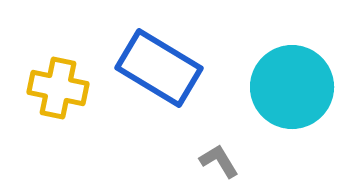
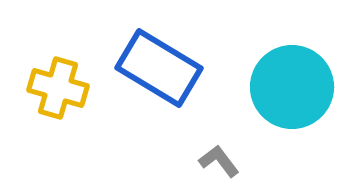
yellow cross: rotated 4 degrees clockwise
gray L-shape: rotated 6 degrees counterclockwise
